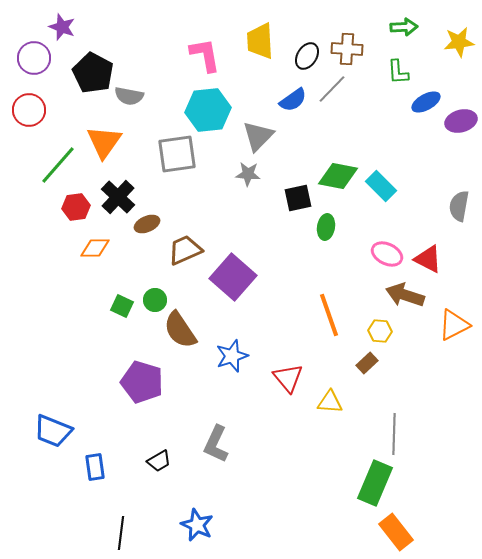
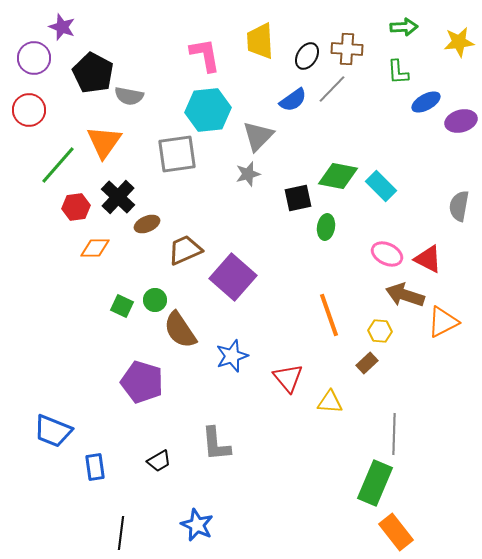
gray star at (248, 174): rotated 20 degrees counterclockwise
orange triangle at (454, 325): moved 11 px left, 3 px up
gray L-shape at (216, 444): rotated 30 degrees counterclockwise
